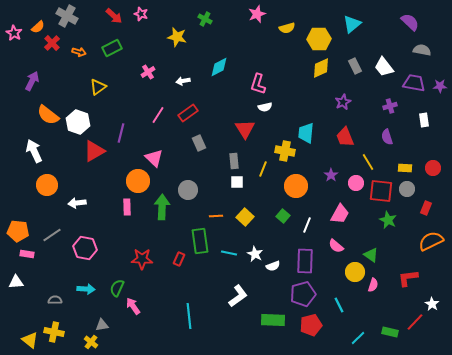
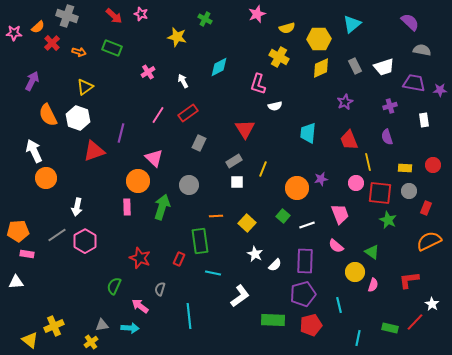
gray cross at (67, 16): rotated 10 degrees counterclockwise
pink star at (14, 33): rotated 28 degrees counterclockwise
green rectangle at (112, 48): rotated 48 degrees clockwise
white trapezoid at (384, 67): rotated 70 degrees counterclockwise
white arrow at (183, 81): rotated 72 degrees clockwise
purple star at (440, 86): moved 4 px down
yellow triangle at (98, 87): moved 13 px left
purple star at (343, 102): moved 2 px right
white semicircle at (265, 107): moved 10 px right, 1 px up
orange semicircle at (48, 115): rotated 25 degrees clockwise
white hexagon at (78, 122): moved 4 px up
cyan trapezoid at (306, 133): moved 2 px right
red trapezoid at (345, 137): moved 4 px right, 3 px down
gray rectangle at (199, 143): rotated 49 degrees clockwise
red triangle at (94, 151): rotated 10 degrees clockwise
yellow cross at (285, 151): moved 6 px left, 94 px up; rotated 18 degrees clockwise
gray rectangle at (234, 161): rotated 63 degrees clockwise
yellow line at (368, 162): rotated 18 degrees clockwise
red circle at (433, 168): moved 3 px up
purple star at (331, 175): moved 10 px left, 4 px down; rotated 24 degrees clockwise
orange circle at (47, 185): moved 1 px left, 7 px up
orange circle at (296, 186): moved 1 px right, 2 px down
gray circle at (407, 189): moved 2 px right, 2 px down
gray circle at (188, 190): moved 1 px right, 5 px up
red square at (381, 191): moved 1 px left, 2 px down
white arrow at (77, 203): moved 4 px down; rotated 72 degrees counterclockwise
green arrow at (162, 207): rotated 15 degrees clockwise
pink trapezoid at (340, 214): rotated 50 degrees counterclockwise
yellow square at (245, 217): moved 2 px right, 6 px down
white line at (307, 225): rotated 49 degrees clockwise
orange pentagon at (18, 231): rotated 10 degrees counterclockwise
gray line at (52, 235): moved 5 px right
orange semicircle at (431, 241): moved 2 px left
pink hexagon at (85, 248): moved 7 px up; rotated 20 degrees clockwise
cyan line at (229, 253): moved 16 px left, 20 px down
green triangle at (371, 255): moved 1 px right, 3 px up
red star at (142, 259): moved 2 px left, 1 px up; rotated 20 degrees clockwise
white semicircle at (273, 266): moved 2 px right, 1 px up; rotated 24 degrees counterclockwise
red L-shape at (408, 278): moved 1 px right, 2 px down
green semicircle at (117, 288): moved 3 px left, 2 px up
cyan arrow at (86, 289): moved 44 px right, 39 px down
white L-shape at (238, 296): moved 2 px right
gray semicircle at (55, 300): moved 105 px right, 11 px up; rotated 72 degrees counterclockwise
cyan line at (339, 305): rotated 14 degrees clockwise
pink arrow at (133, 306): moved 7 px right; rotated 18 degrees counterclockwise
yellow cross at (54, 332): moved 6 px up; rotated 36 degrees counterclockwise
green rectangle at (390, 332): moved 4 px up
cyan line at (358, 338): rotated 35 degrees counterclockwise
yellow cross at (91, 342): rotated 16 degrees clockwise
